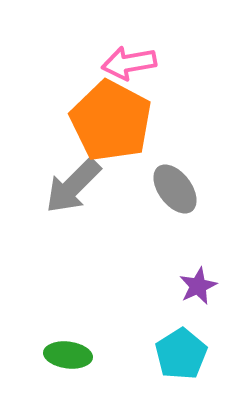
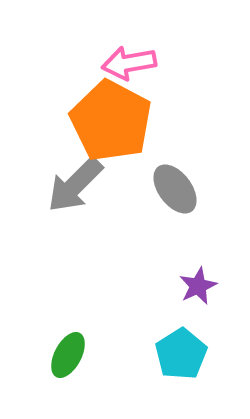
gray arrow: moved 2 px right, 1 px up
green ellipse: rotated 69 degrees counterclockwise
